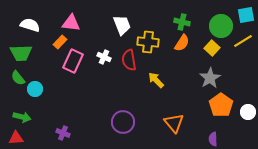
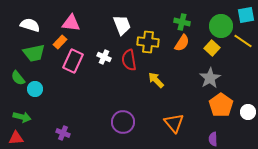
yellow line: rotated 66 degrees clockwise
green trapezoid: moved 13 px right; rotated 10 degrees counterclockwise
